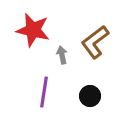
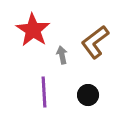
red star: rotated 20 degrees clockwise
purple line: rotated 12 degrees counterclockwise
black circle: moved 2 px left, 1 px up
